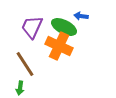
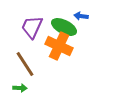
green arrow: rotated 96 degrees counterclockwise
